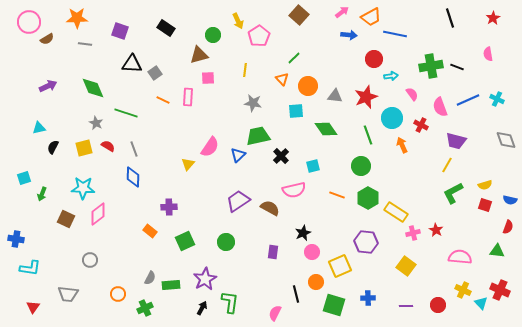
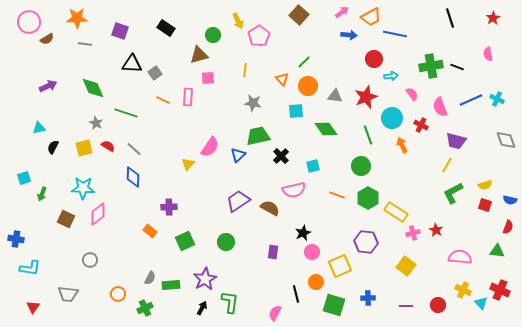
green line at (294, 58): moved 10 px right, 4 px down
blue line at (468, 100): moved 3 px right
gray line at (134, 149): rotated 28 degrees counterclockwise
